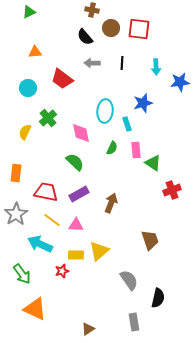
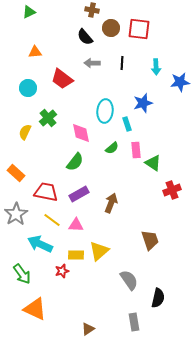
green semicircle at (112, 148): rotated 24 degrees clockwise
green semicircle at (75, 162): rotated 84 degrees clockwise
orange rectangle at (16, 173): rotated 54 degrees counterclockwise
